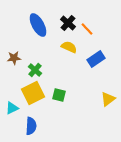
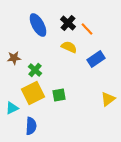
green square: rotated 24 degrees counterclockwise
